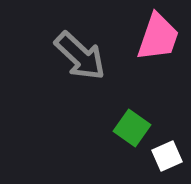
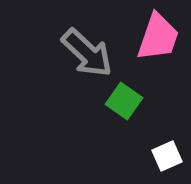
gray arrow: moved 7 px right, 3 px up
green square: moved 8 px left, 27 px up
